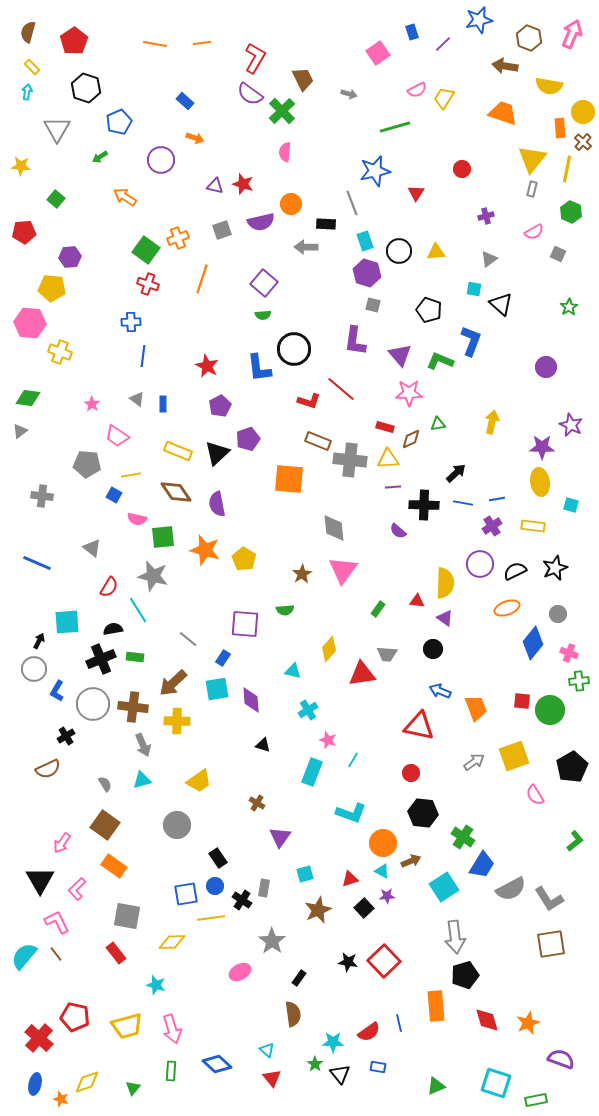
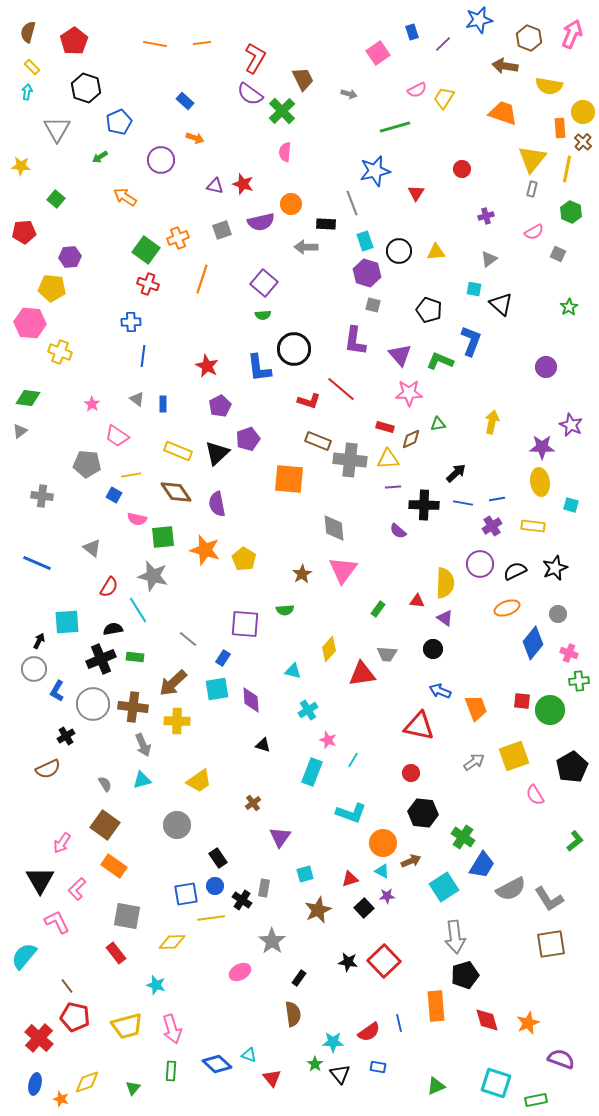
brown cross at (257, 803): moved 4 px left; rotated 21 degrees clockwise
brown line at (56, 954): moved 11 px right, 32 px down
cyan triangle at (267, 1050): moved 18 px left, 5 px down; rotated 21 degrees counterclockwise
